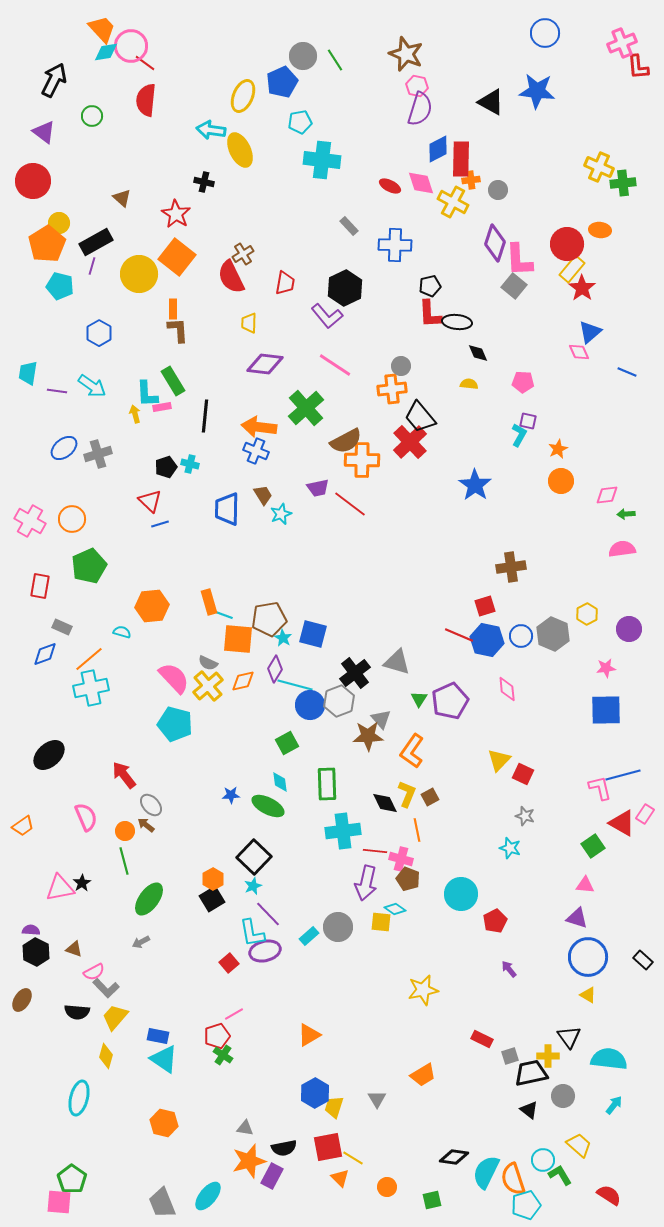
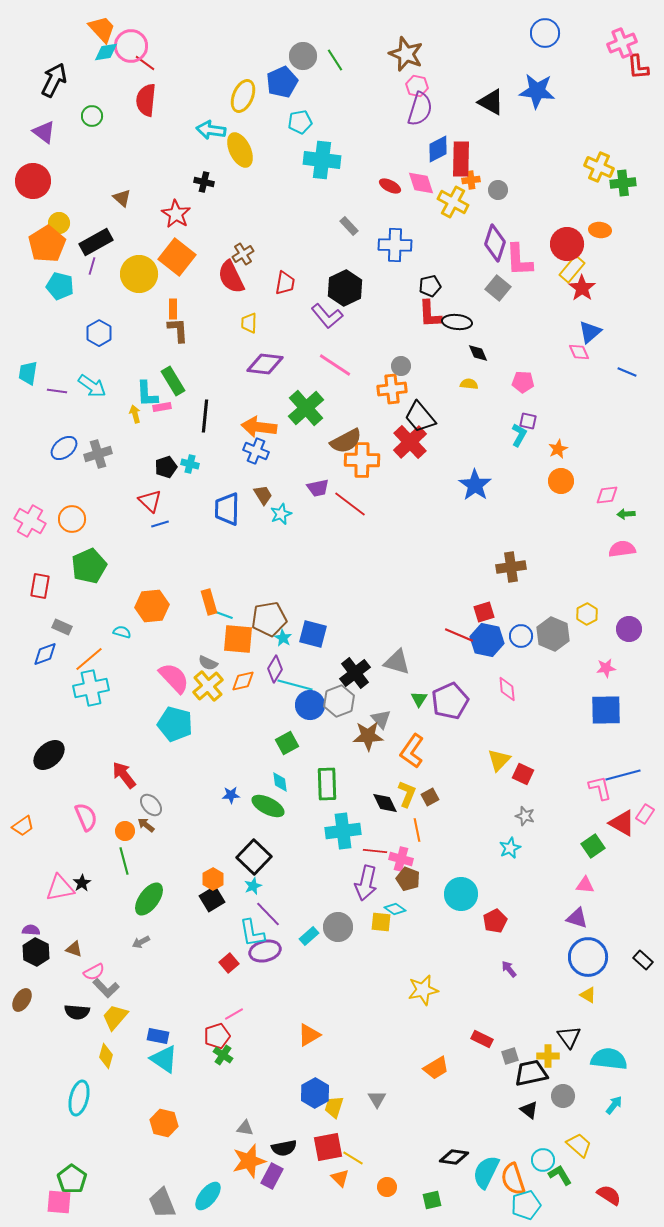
gray square at (514, 286): moved 16 px left, 2 px down
red square at (485, 606): moved 1 px left, 6 px down
cyan star at (510, 848): rotated 30 degrees clockwise
orange trapezoid at (423, 1075): moved 13 px right, 7 px up
